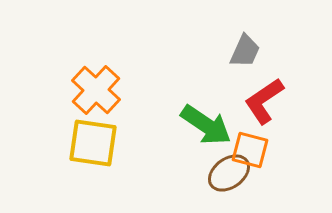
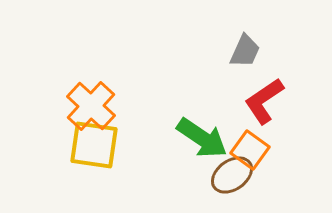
orange cross: moved 5 px left, 16 px down
green arrow: moved 4 px left, 13 px down
yellow square: moved 1 px right, 2 px down
orange square: rotated 21 degrees clockwise
brown ellipse: moved 3 px right, 2 px down
